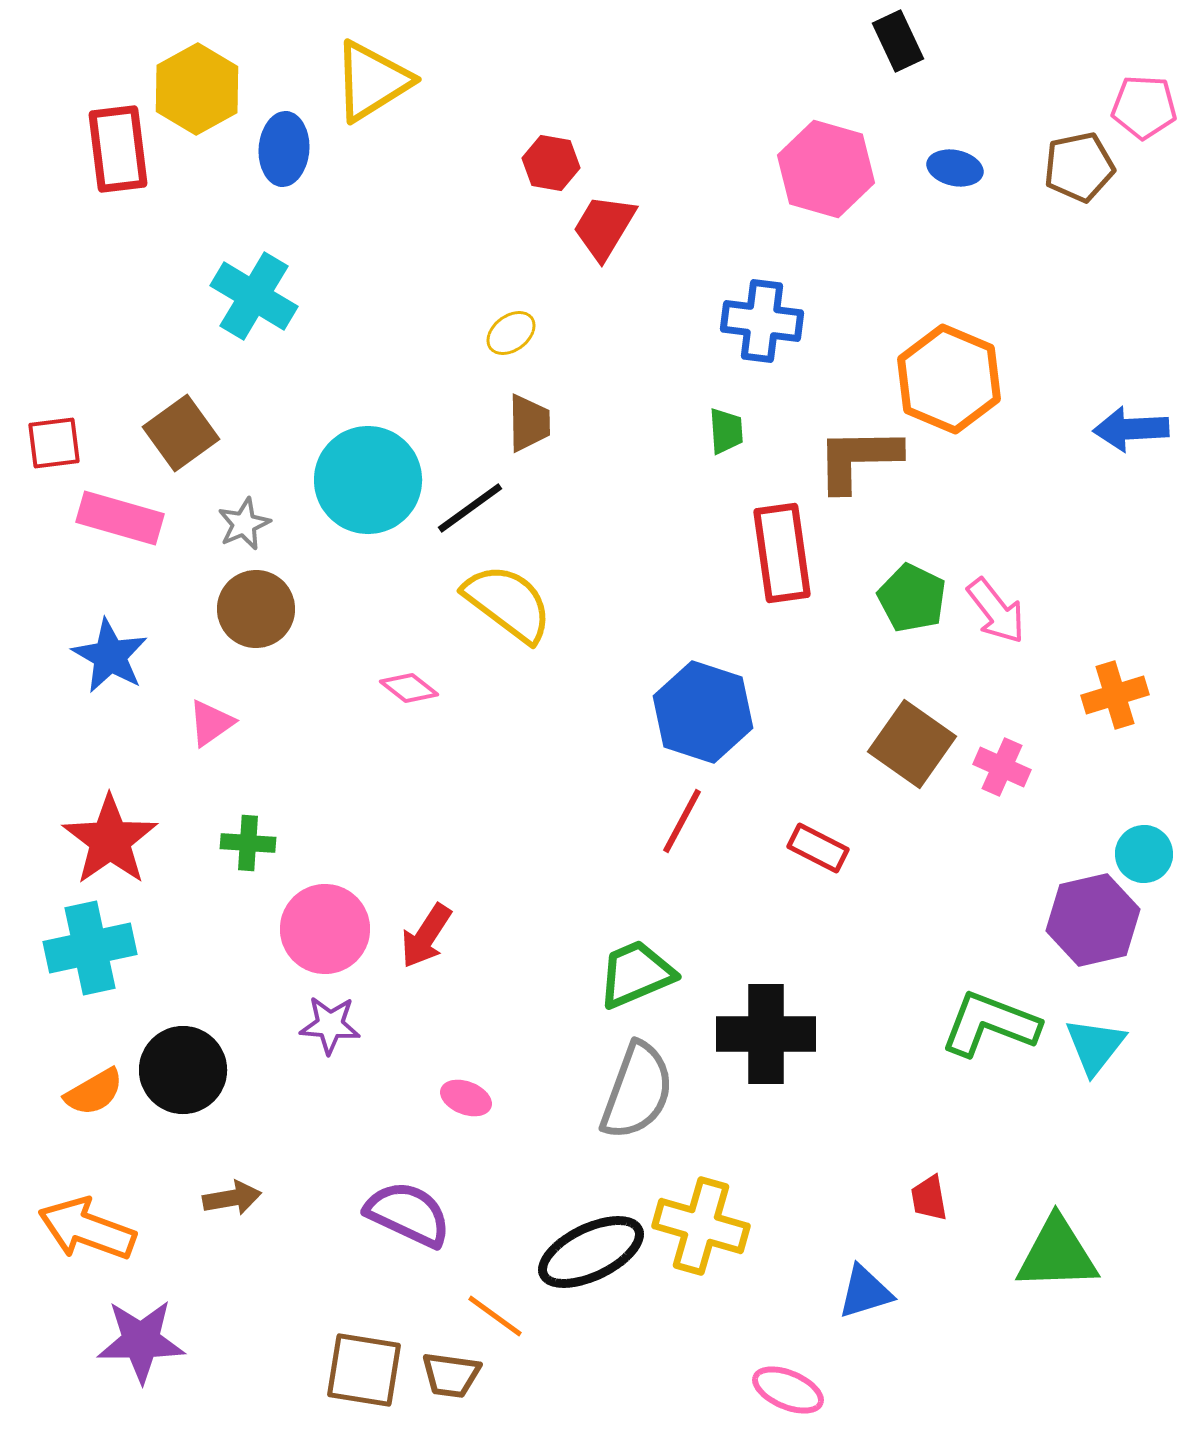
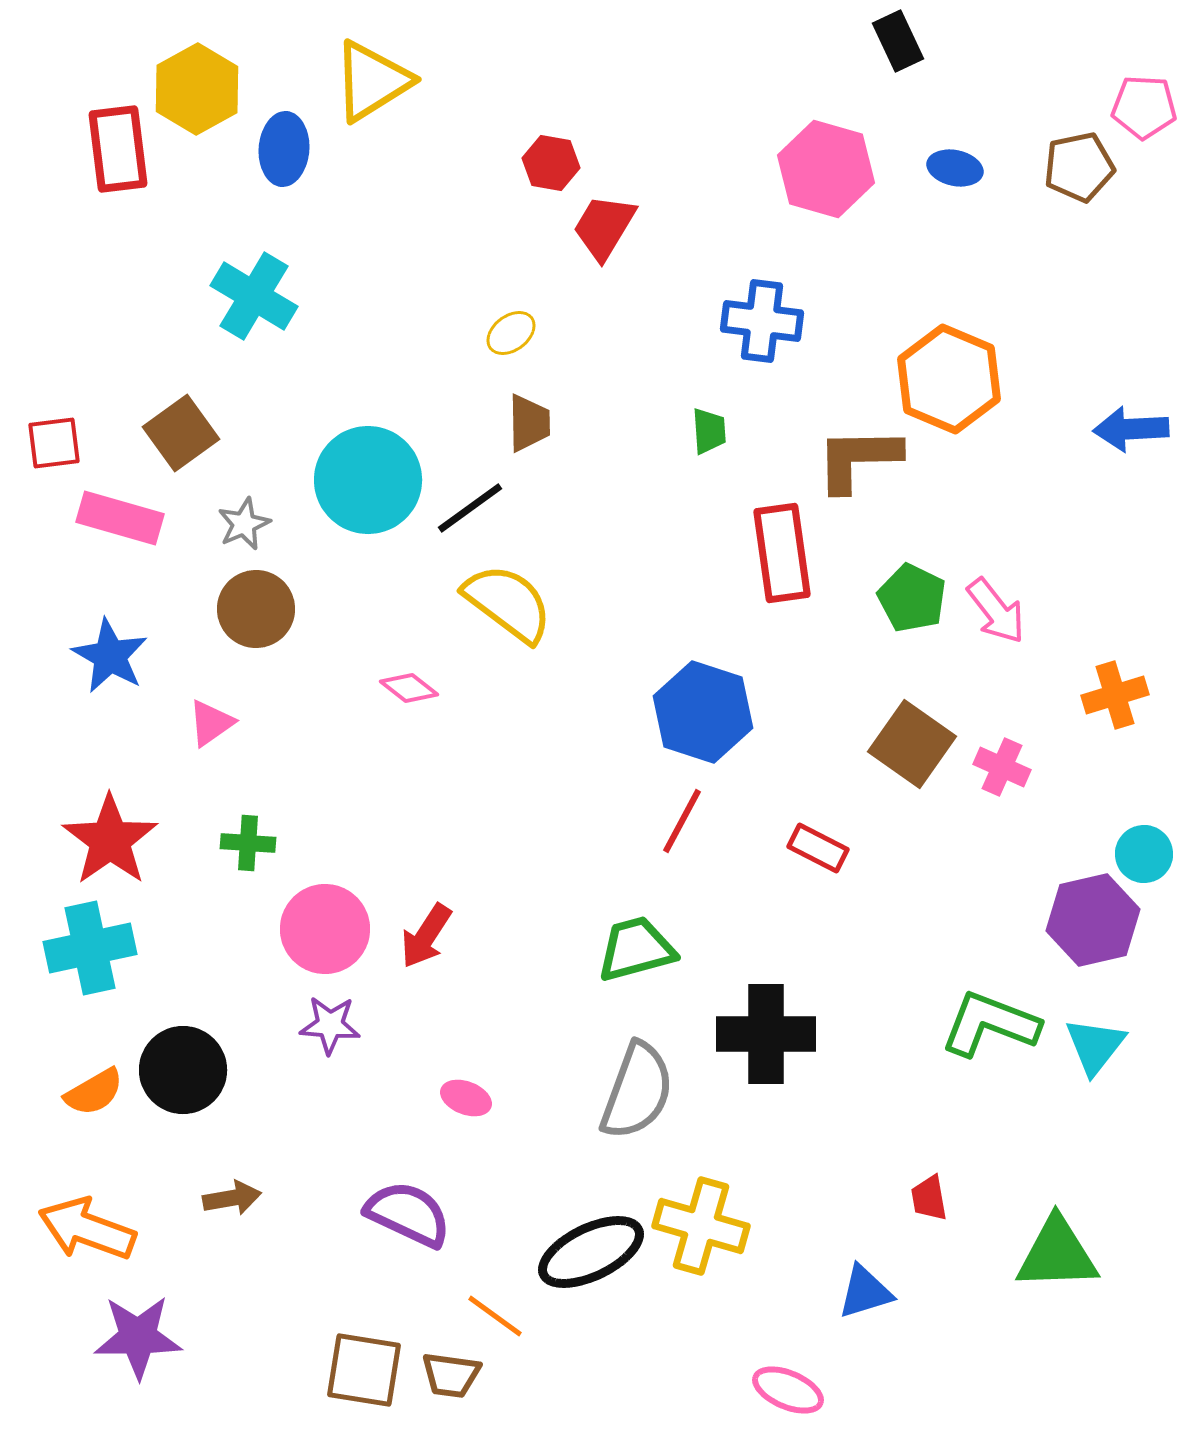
green trapezoid at (726, 431): moved 17 px left
green trapezoid at (636, 974): moved 25 px up; rotated 8 degrees clockwise
purple star at (141, 1341): moved 3 px left, 4 px up
